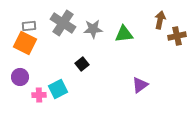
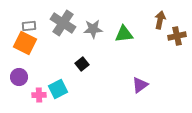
purple circle: moved 1 px left
